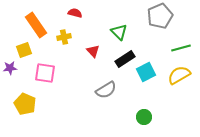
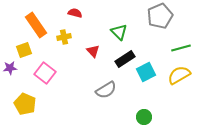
pink square: rotated 30 degrees clockwise
